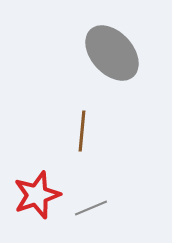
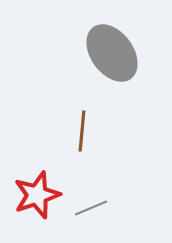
gray ellipse: rotated 6 degrees clockwise
